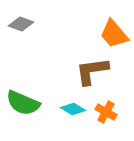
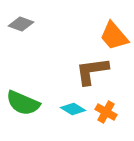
orange trapezoid: moved 2 px down
